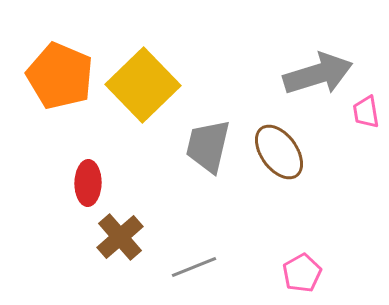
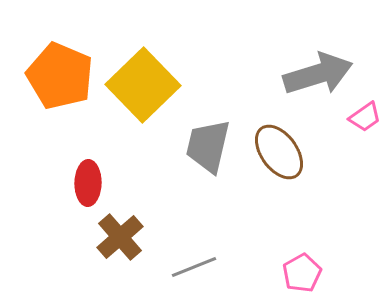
pink trapezoid: moved 1 px left, 5 px down; rotated 116 degrees counterclockwise
